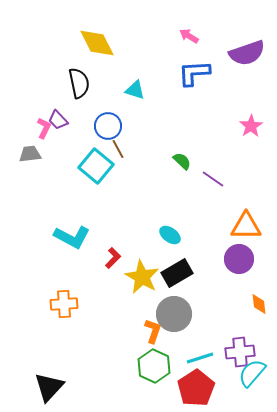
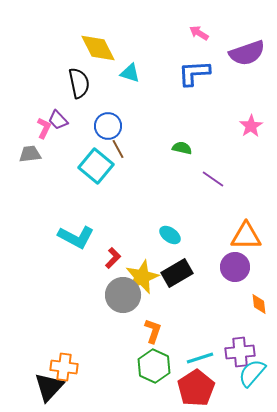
pink arrow: moved 10 px right, 3 px up
yellow diamond: moved 1 px right, 5 px down
cyan triangle: moved 5 px left, 17 px up
green semicircle: moved 13 px up; rotated 30 degrees counterclockwise
orange triangle: moved 10 px down
cyan L-shape: moved 4 px right
purple circle: moved 4 px left, 8 px down
yellow star: rotated 20 degrees clockwise
orange cross: moved 63 px down; rotated 12 degrees clockwise
gray circle: moved 51 px left, 19 px up
